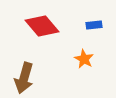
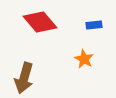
red diamond: moved 2 px left, 4 px up
